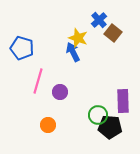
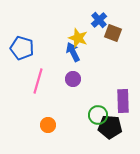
brown square: rotated 18 degrees counterclockwise
purple circle: moved 13 px right, 13 px up
